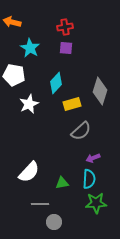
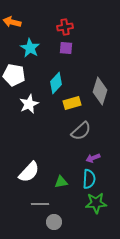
yellow rectangle: moved 1 px up
green triangle: moved 1 px left, 1 px up
